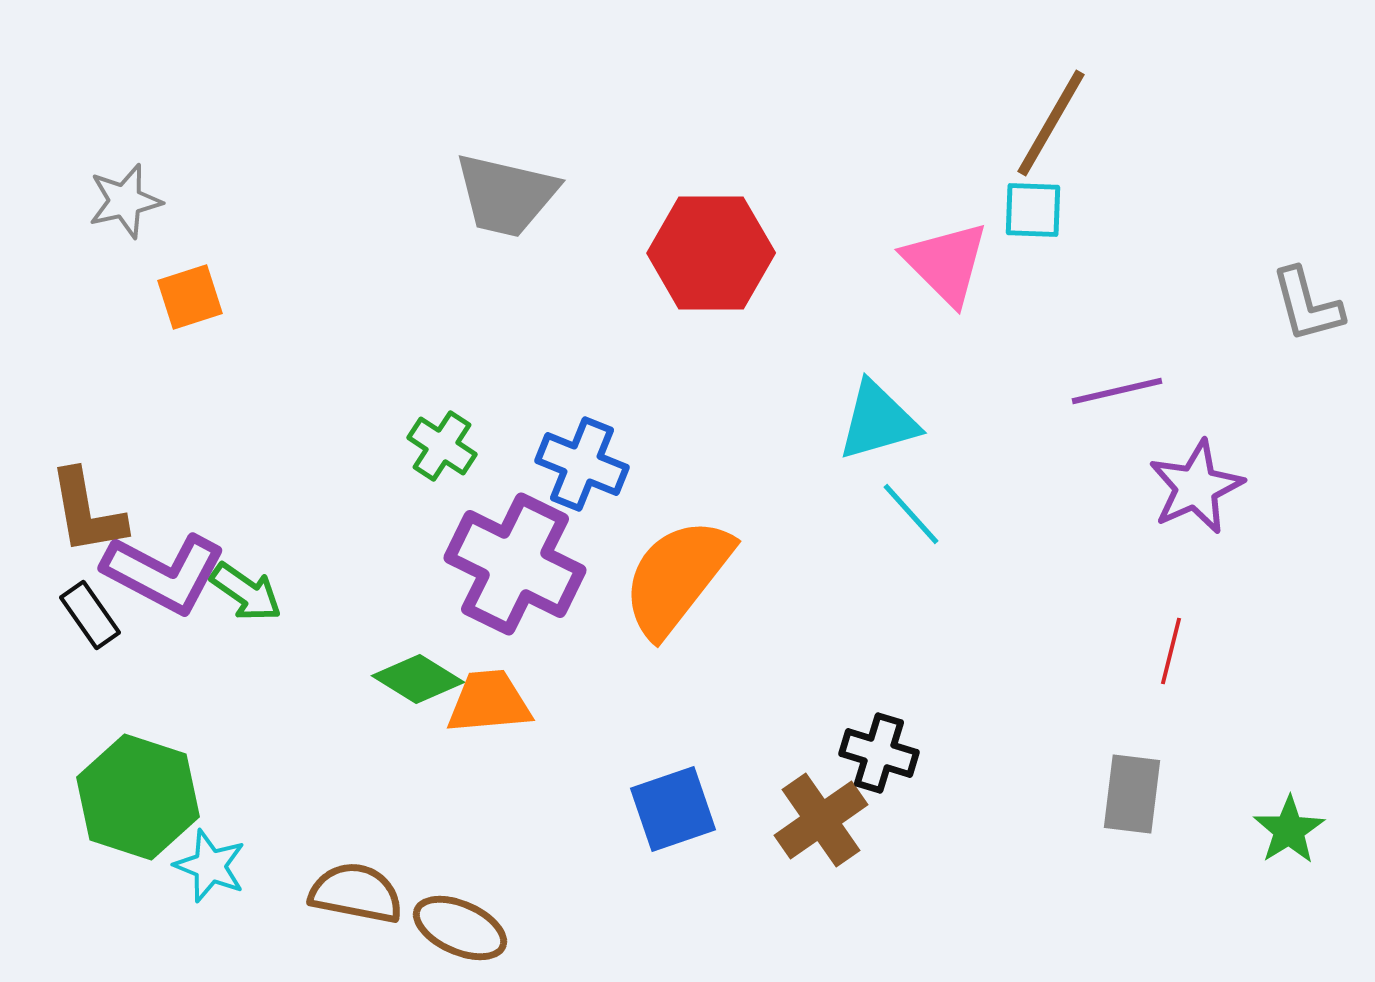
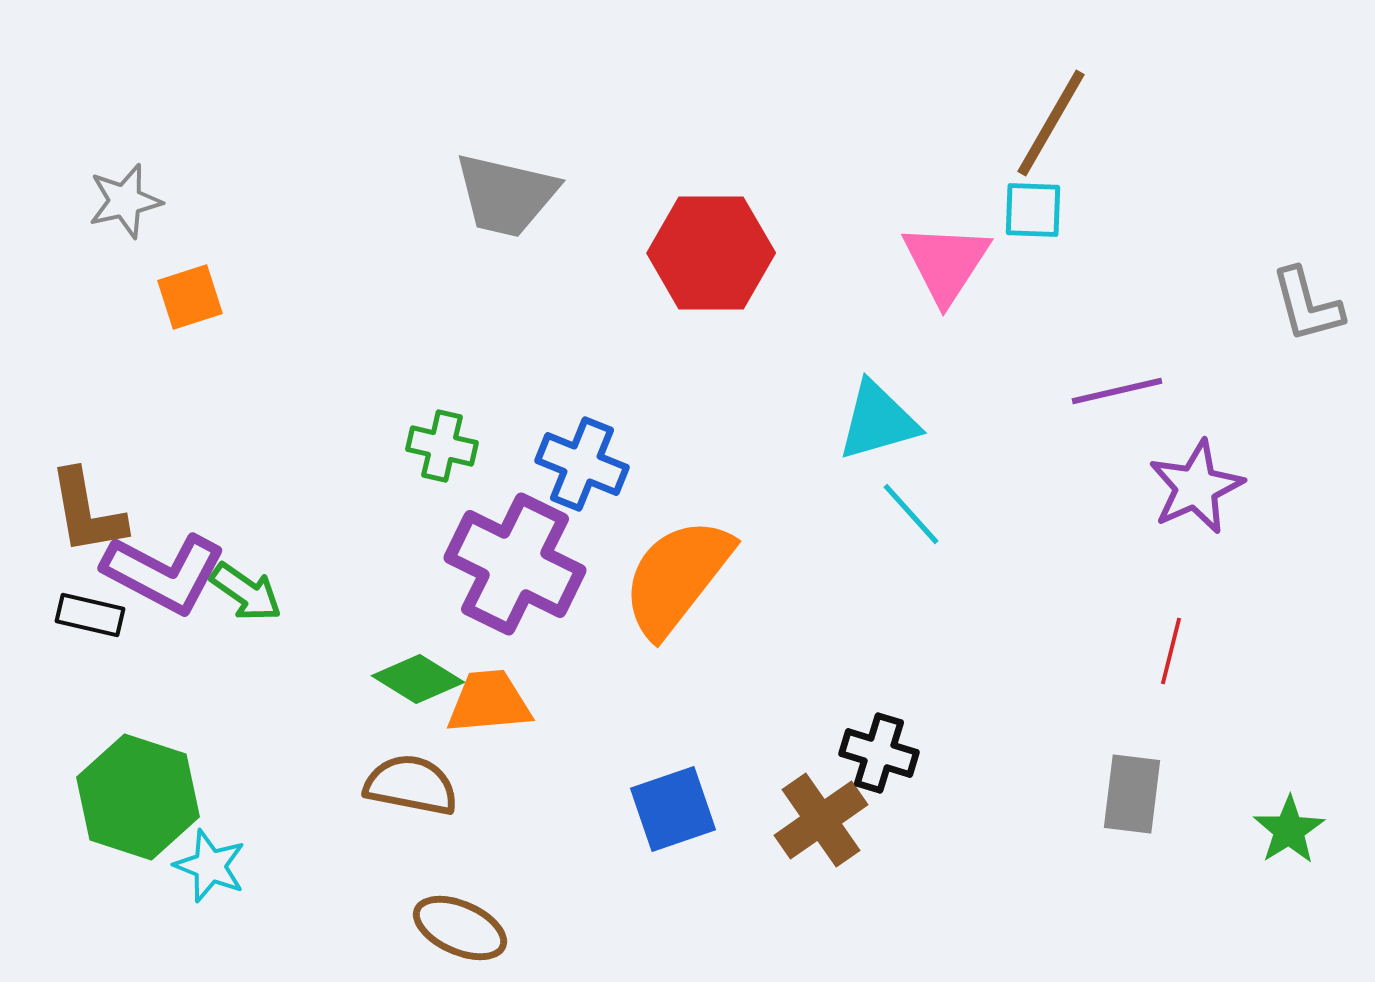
pink triangle: rotated 18 degrees clockwise
green cross: rotated 20 degrees counterclockwise
black rectangle: rotated 42 degrees counterclockwise
brown semicircle: moved 55 px right, 108 px up
